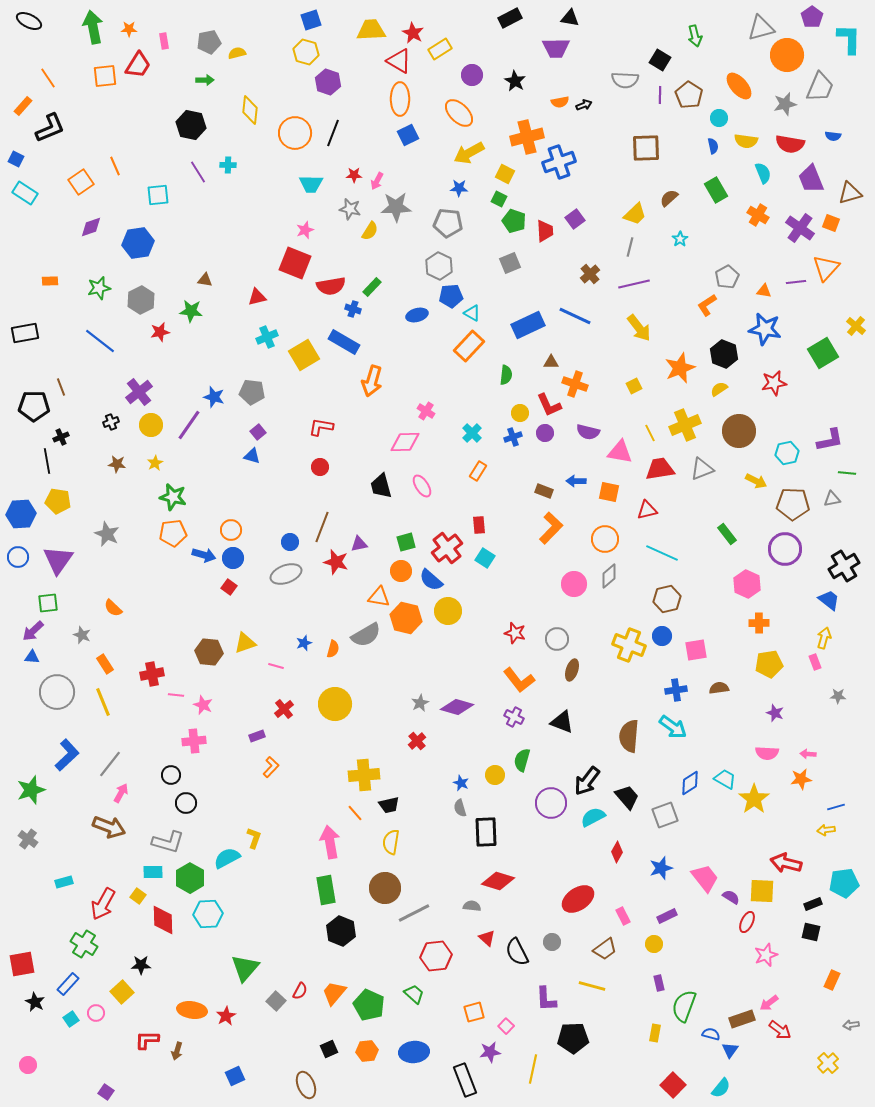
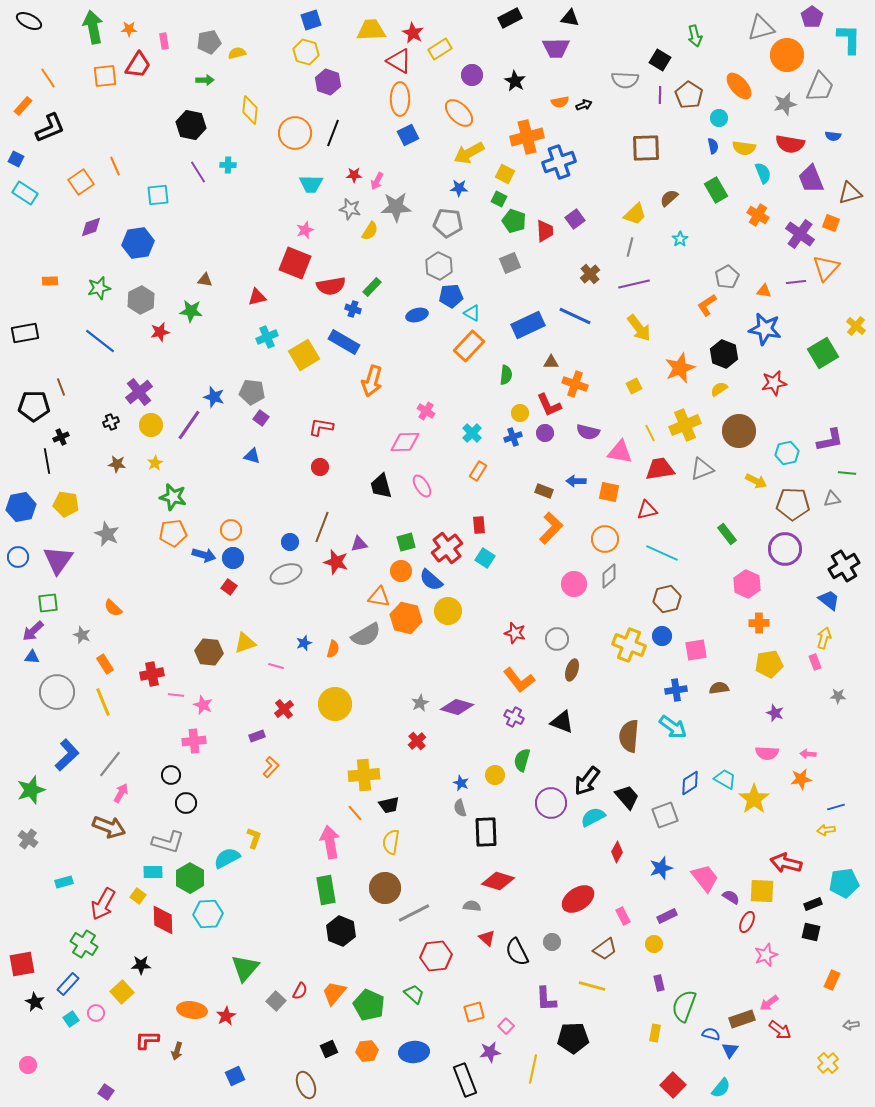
yellow semicircle at (746, 141): moved 2 px left, 7 px down
purple cross at (800, 228): moved 6 px down
purple square at (258, 432): moved 3 px right, 14 px up; rotated 14 degrees counterclockwise
yellow pentagon at (58, 501): moved 8 px right, 3 px down
blue hexagon at (21, 514): moved 7 px up; rotated 8 degrees counterclockwise
